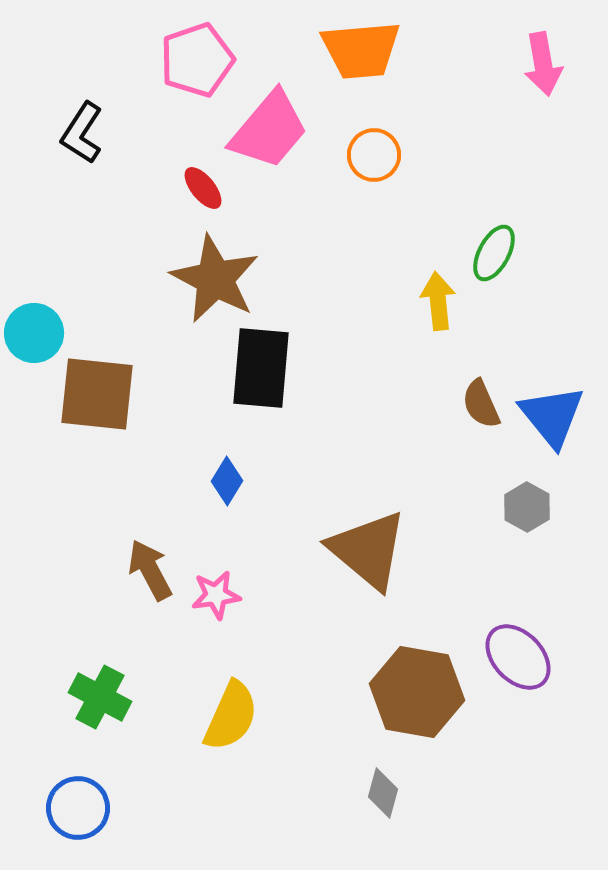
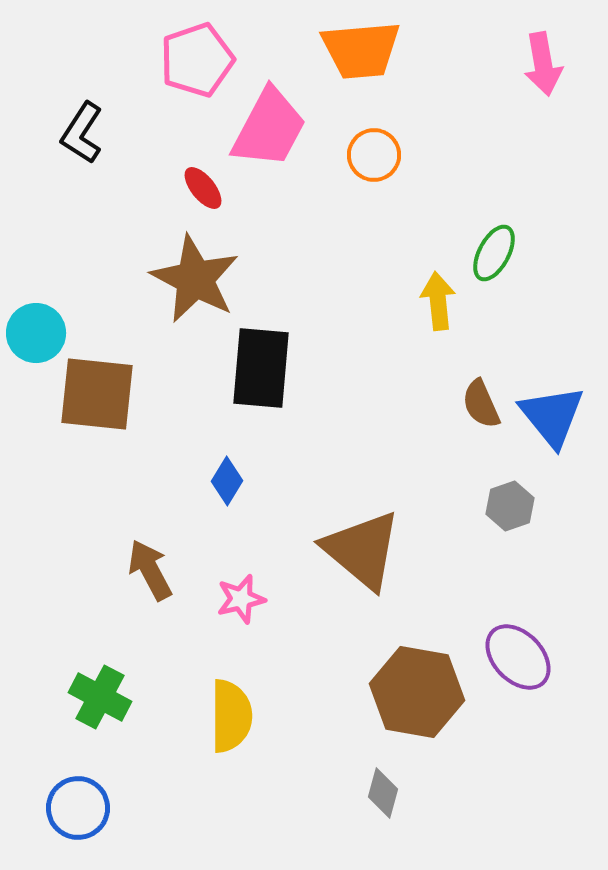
pink trapezoid: moved 2 px up; rotated 12 degrees counterclockwise
brown star: moved 20 px left
cyan circle: moved 2 px right
gray hexagon: moved 17 px left, 1 px up; rotated 12 degrees clockwise
brown triangle: moved 6 px left
pink star: moved 25 px right, 4 px down; rotated 6 degrees counterclockwise
yellow semicircle: rotated 24 degrees counterclockwise
